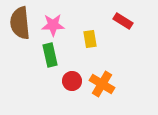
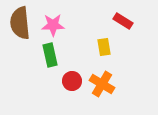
yellow rectangle: moved 14 px right, 8 px down
